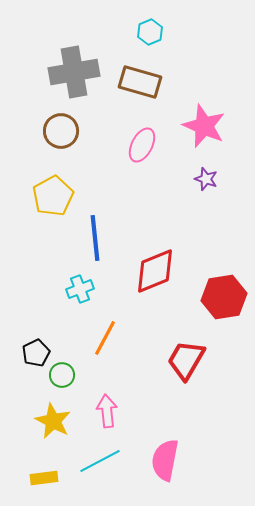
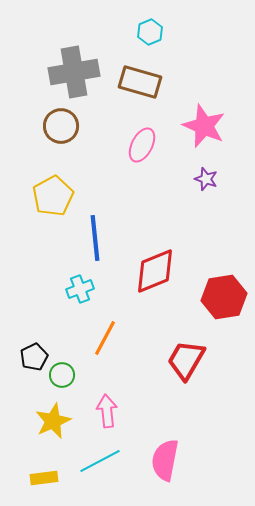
brown circle: moved 5 px up
black pentagon: moved 2 px left, 4 px down
yellow star: rotated 21 degrees clockwise
